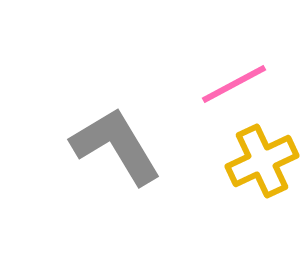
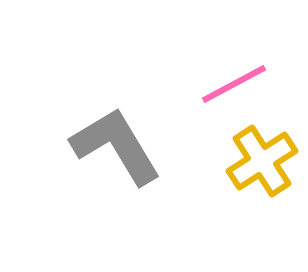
yellow cross: rotated 8 degrees counterclockwise
